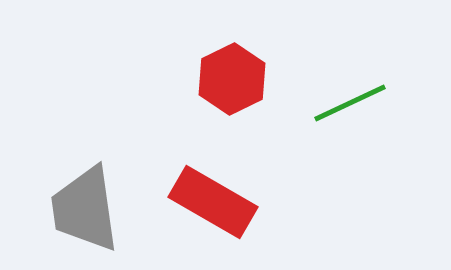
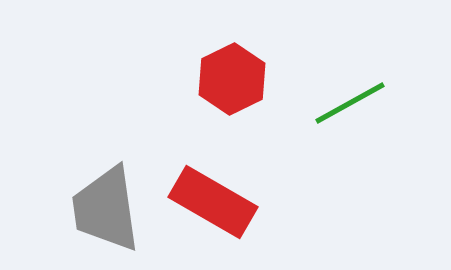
green line: rotated 4 degrees counterclockwise
gray trapezoid: moved 21 px right
